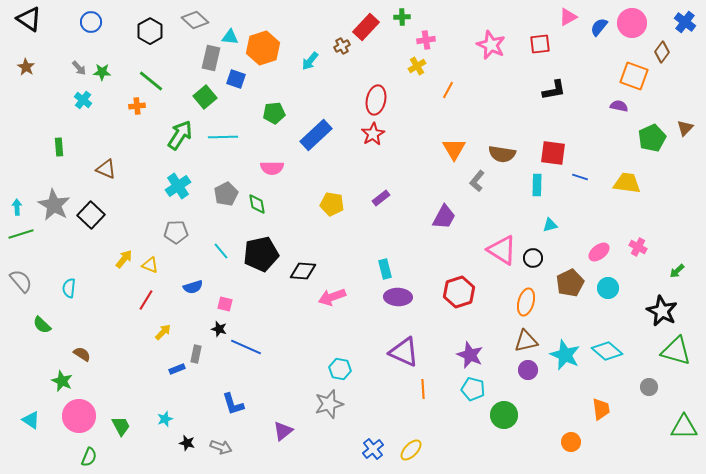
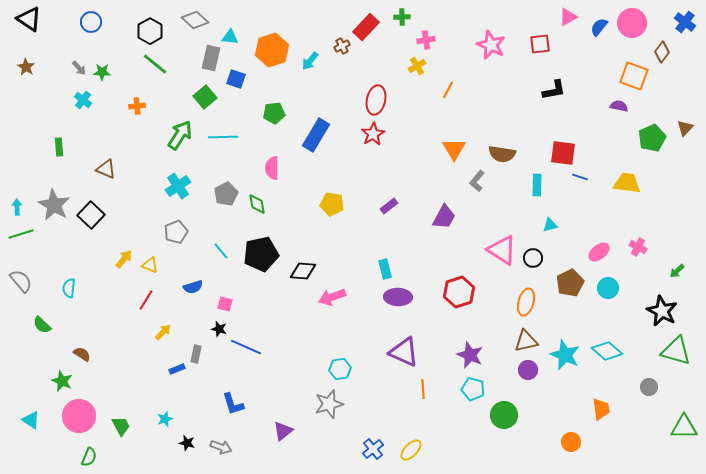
orange hexagon at (263, 48): moved 9 px right, 2 px down
green line at (151, 81): moved 4 px right, 17 px up
blue rectangle at (316, 135): rotated 16 degrees counterclockwise
red square at (553, 153): moved 10 px right
pink semicircle at (272, 168): rotated 90 degrees clockwise
purple rectangle at (381, 198): moved 8 px right, 8 px down
gray pentagon at (176, 232): rotated 20 degrees counterclockwise
cyan hexagon at (340, 369): rotated 20 degrees counterclockwise
